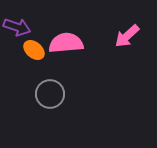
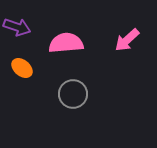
pink arrow: moved 4 px down
orange ellipse: moved 12 px left, 18 px down
gray circle: moved 23 px right
